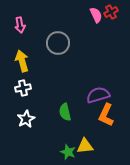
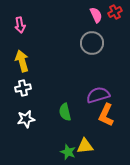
red cross: moved 4 px right
gray circle: moved 34 px right
white star: rotated 18 degrees clockwise
